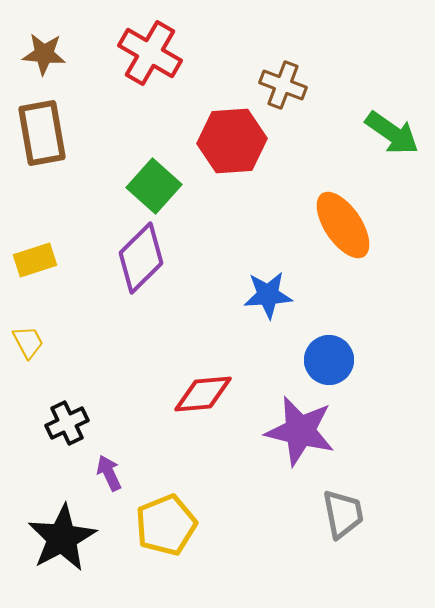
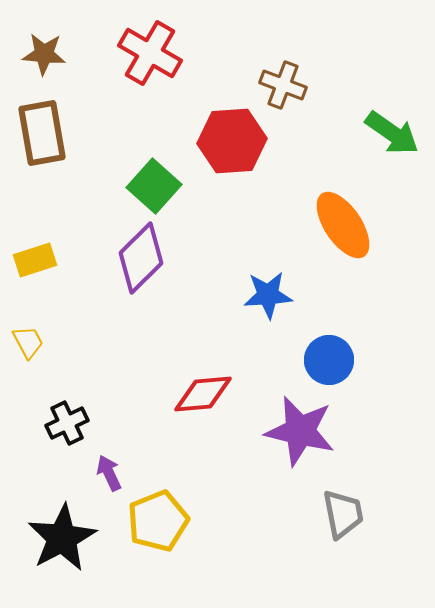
yellow pentagon: moved 8 px left, 4 px up
